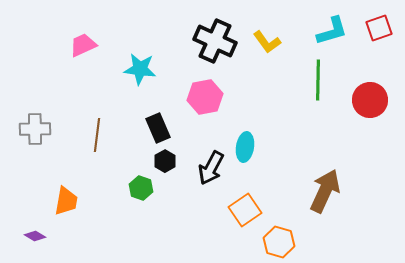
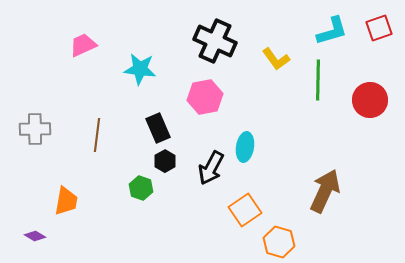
yellow L-shape: moved 9 px right, 17 px down
